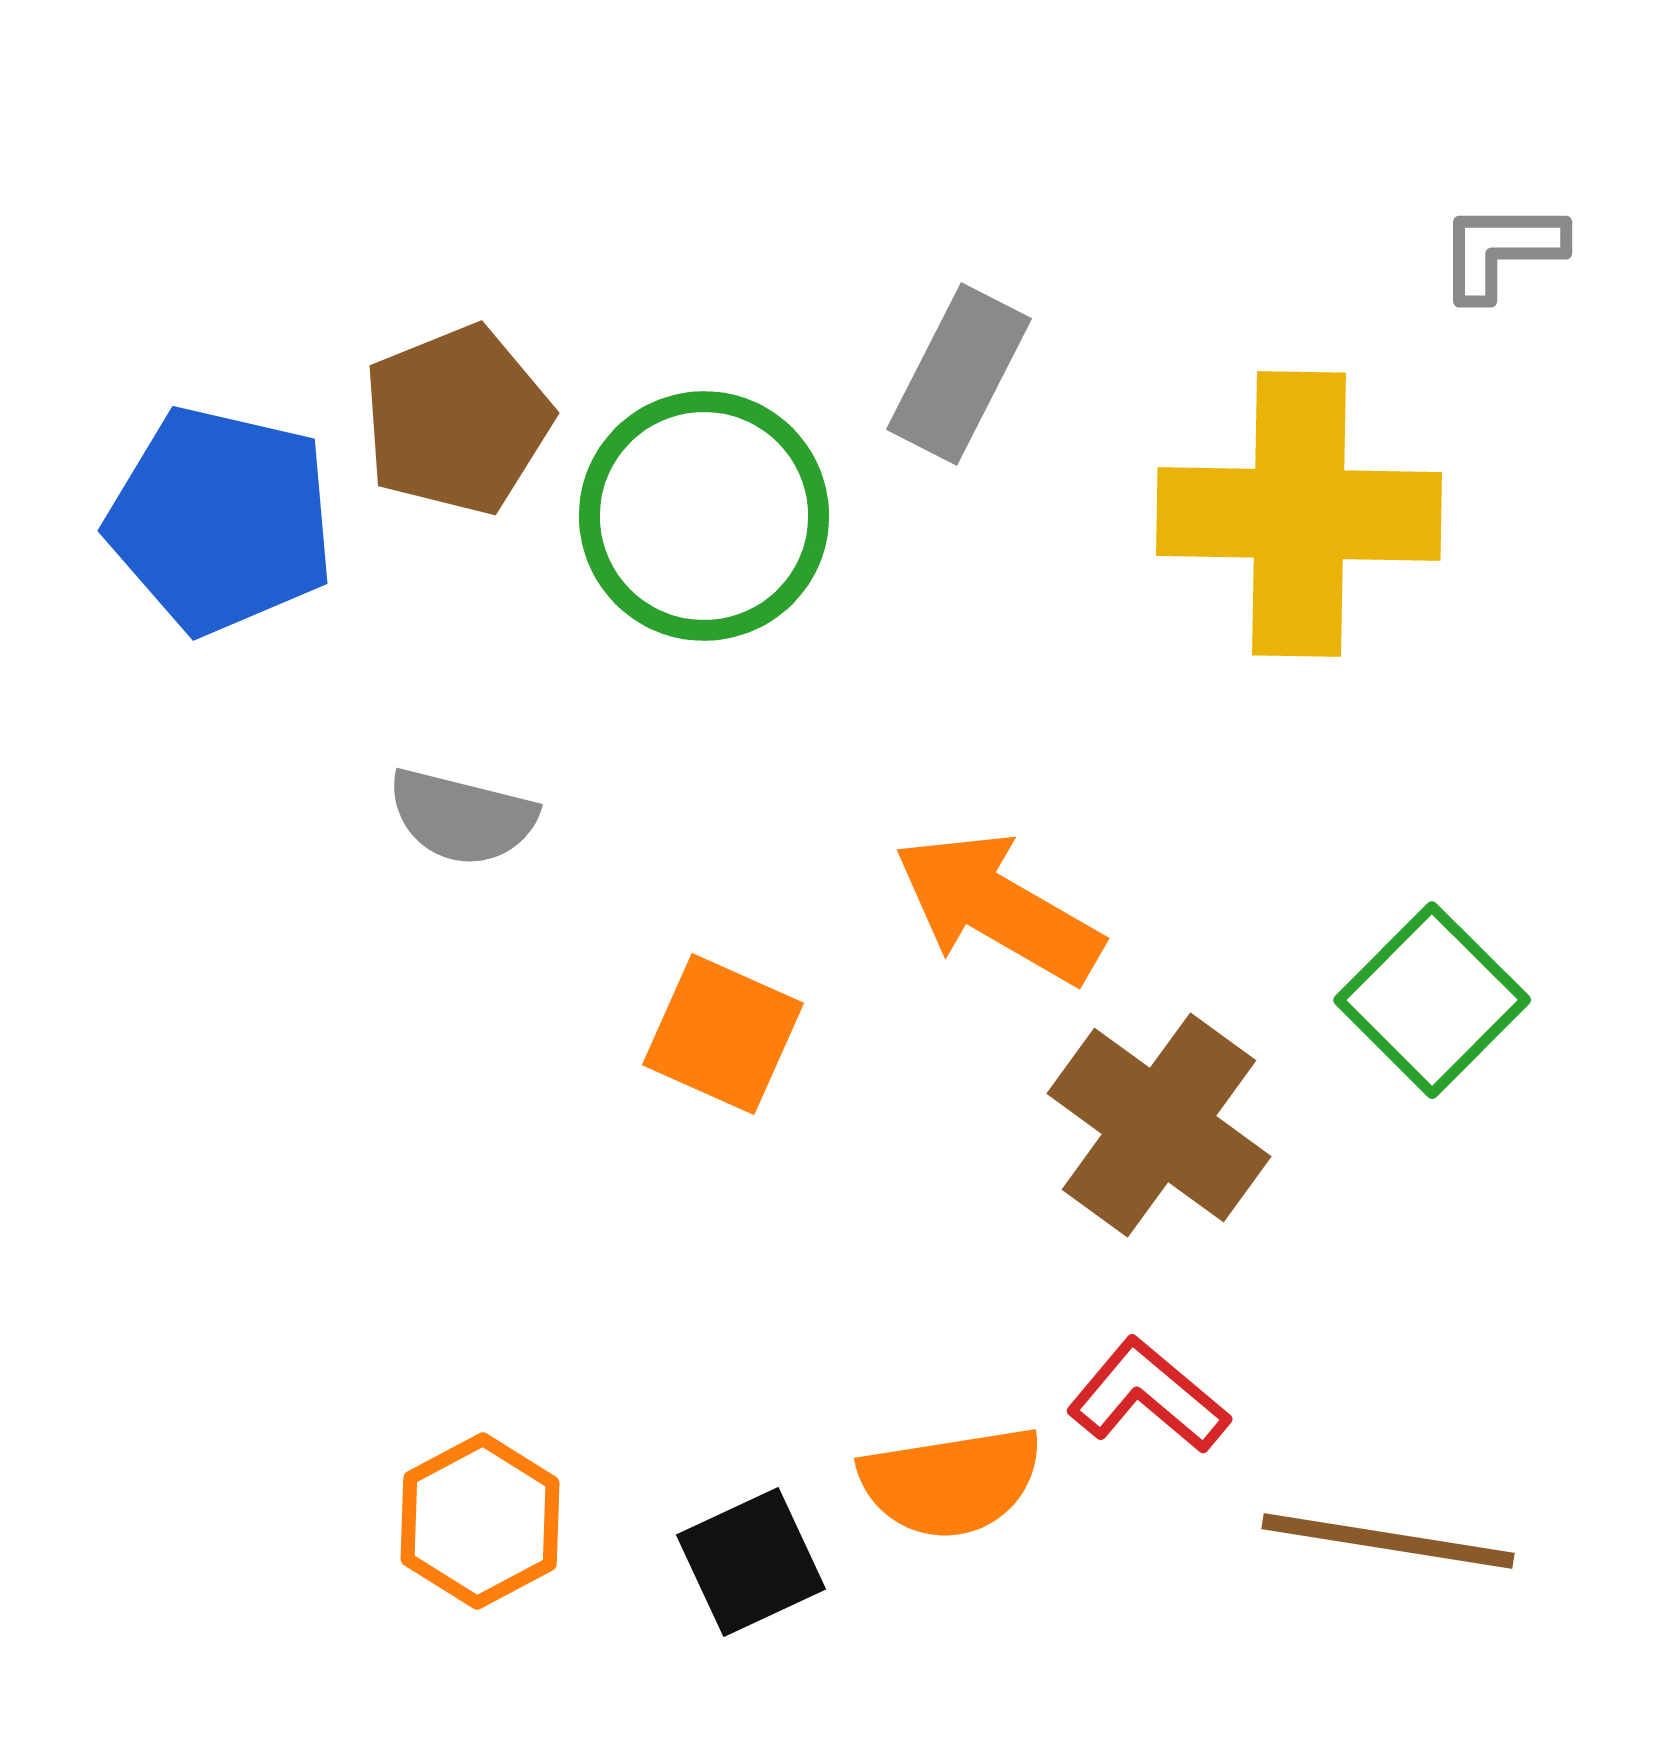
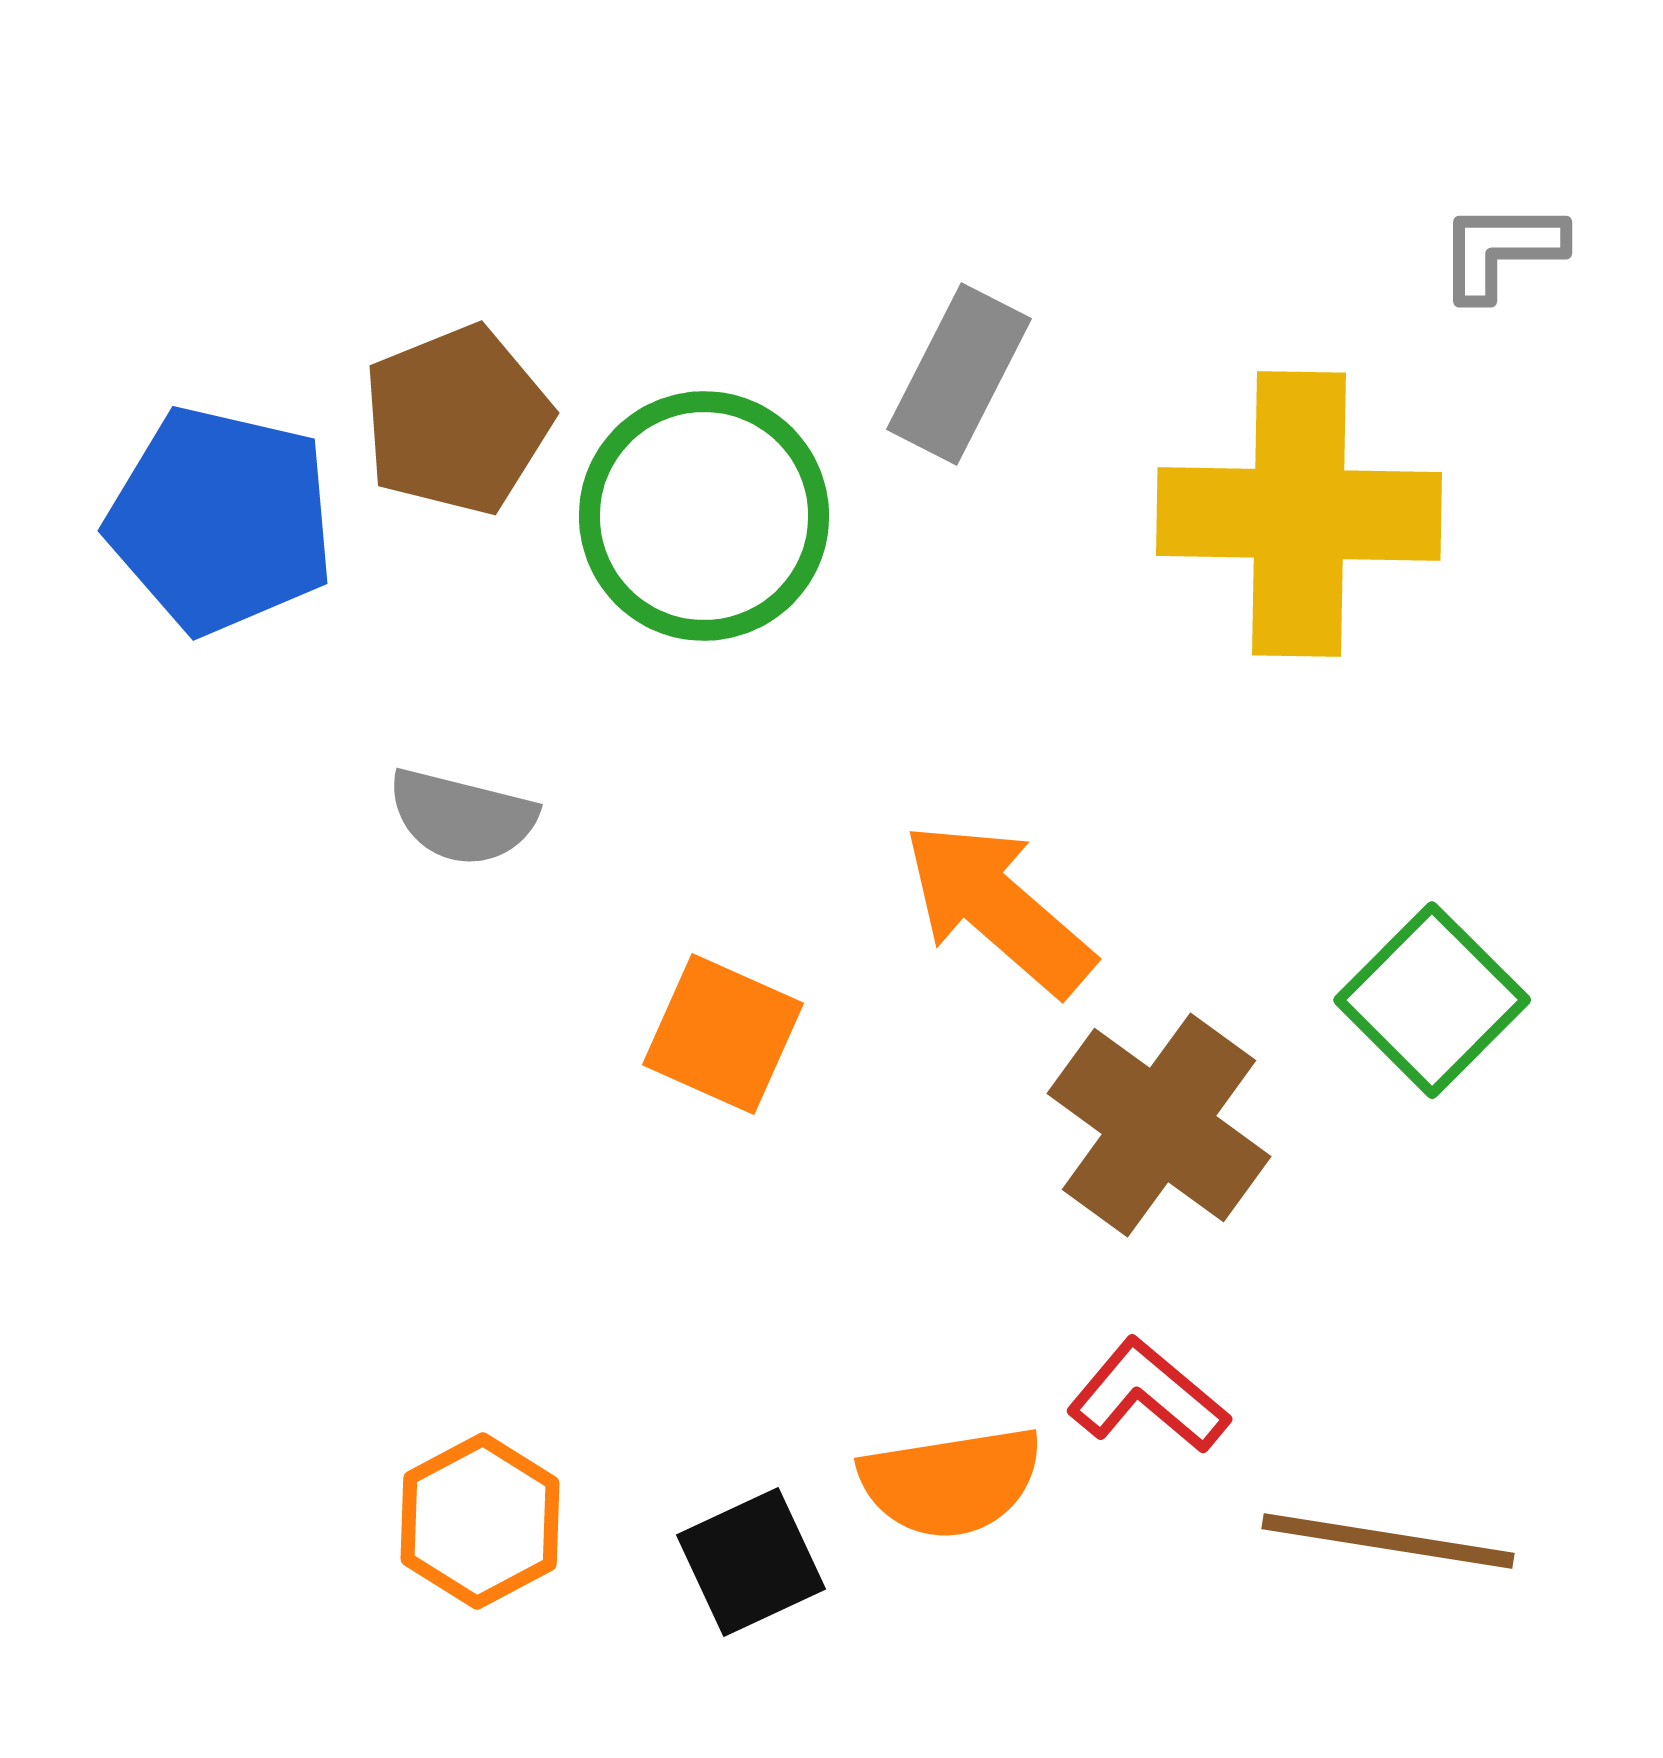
orange arrow: rotated 11 degrees clockwise
